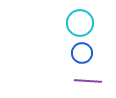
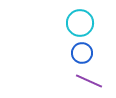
purple line: moved 1 px right; rotated 20 degrees clockwise
